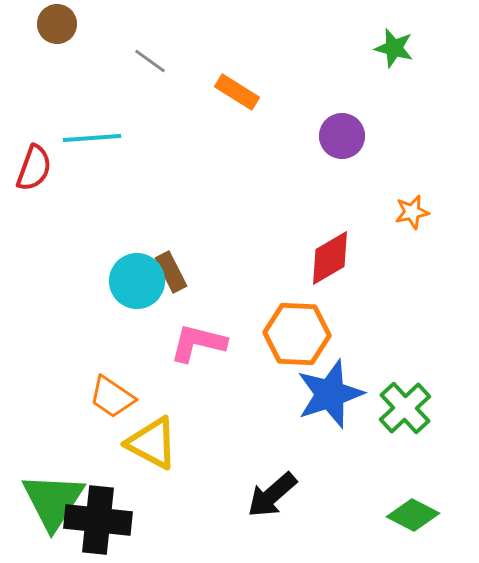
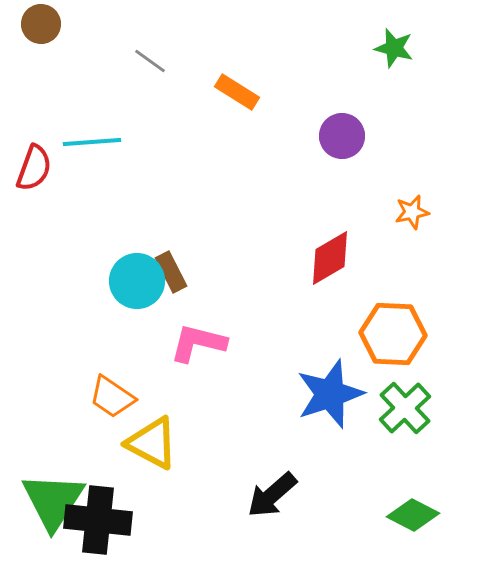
brown circle: moved 16 px left
cyan line: moved 4 px down
orange hexagon: moved 96 px right
